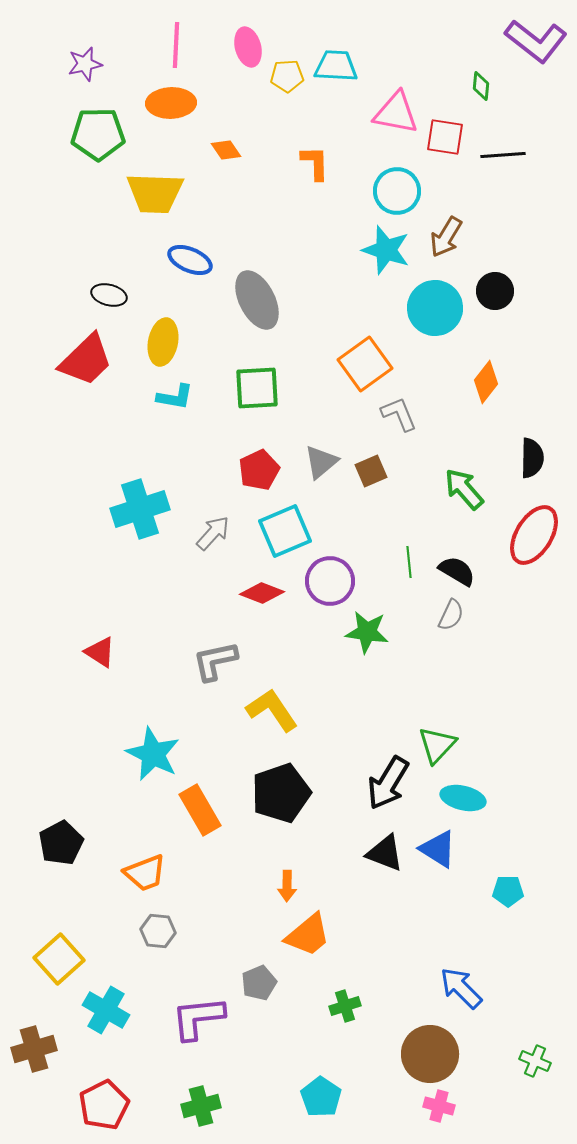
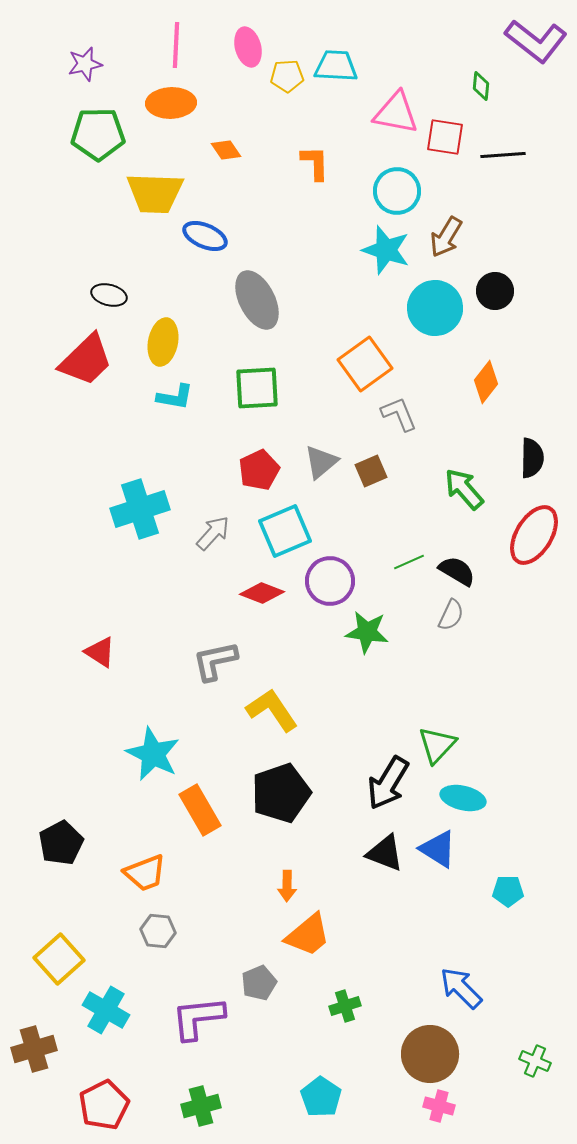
blue ellipse at (190, 260): moved 15 px right, 24 px up
green line at (409, 562): rotated 72 degrees clockwise
